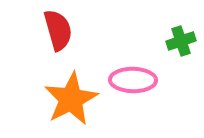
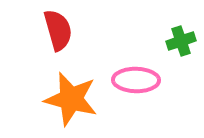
pink ellipse: moved 3 px right
orange star: rotated 30 degrees counterclockwise
